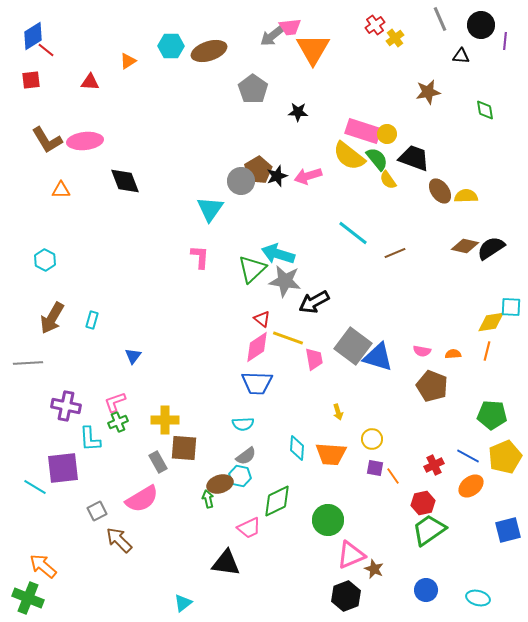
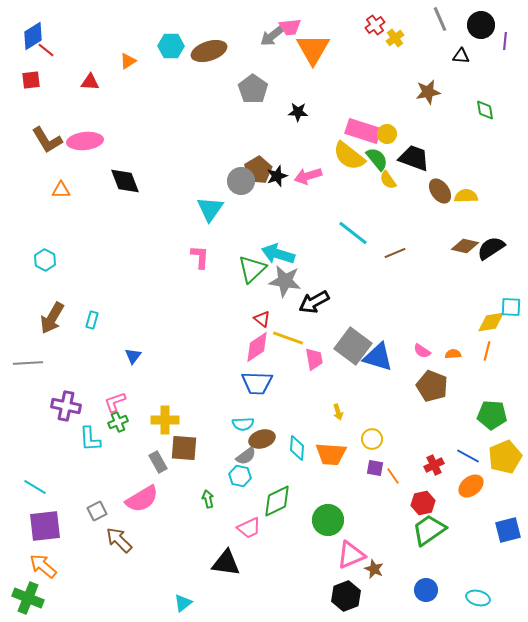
pink semicircle at (422, 351): rotated 24 degrees clockwise
purple square at (63, 468): moved 18 px left, 58 px down
brown ellipse at (220, 484): moved 42 px right, 45 px up
